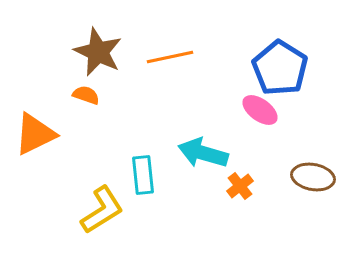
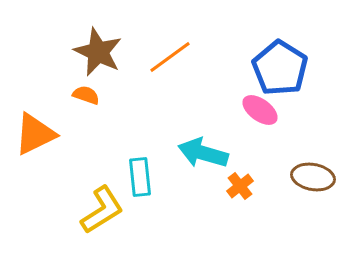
orange line: rotated 24 degrees counterclockwise
cyan rectangle: moved 3 px left, 2 px down
